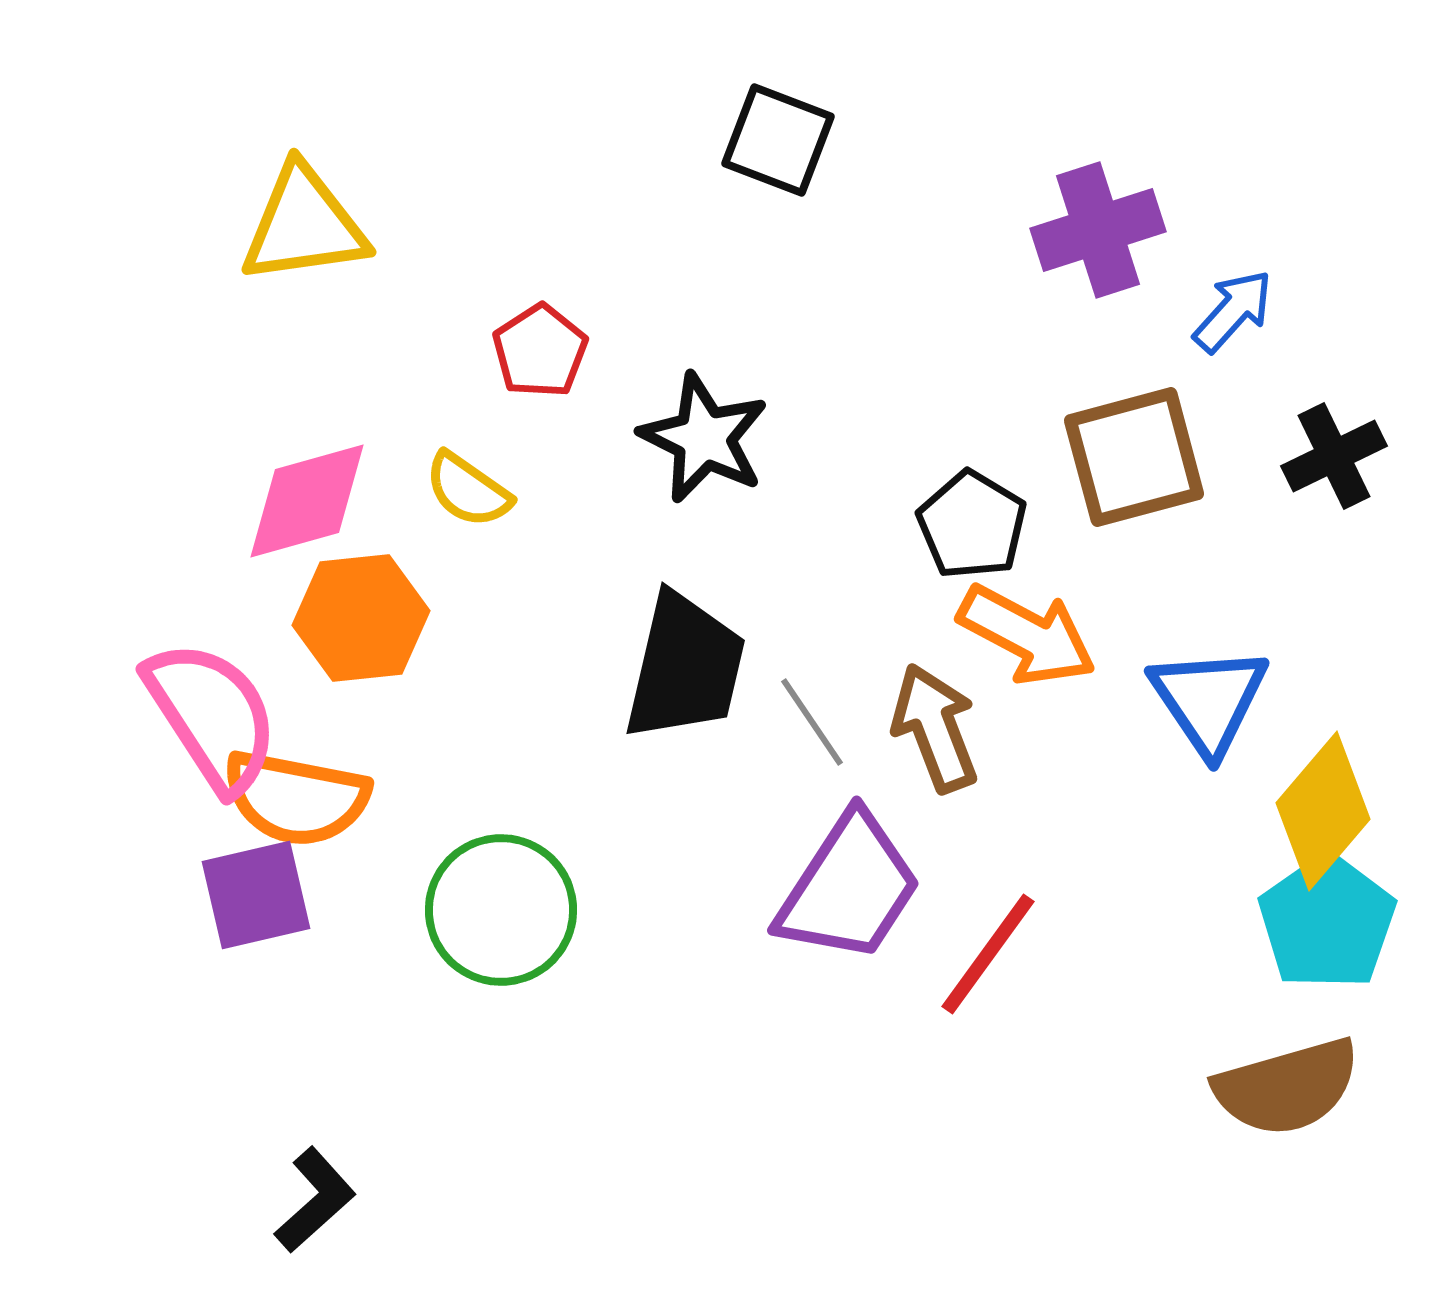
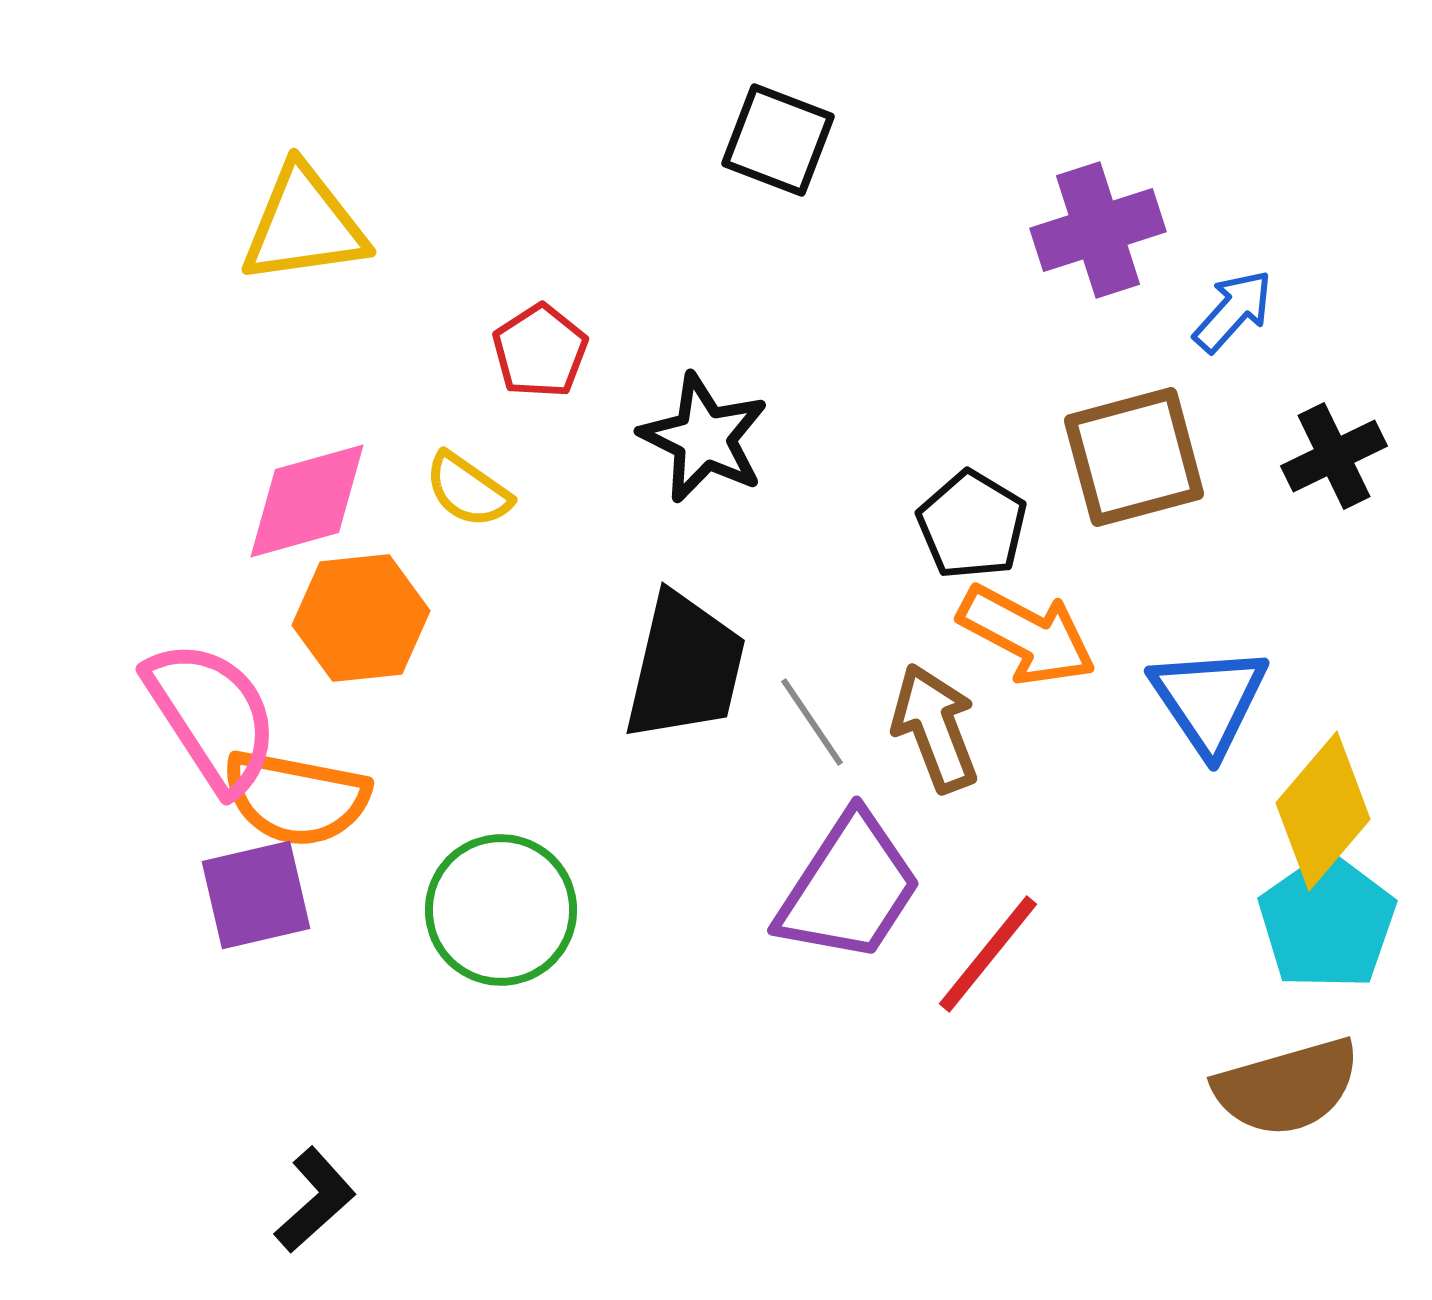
red line: rotated 3 degrees clockwise
